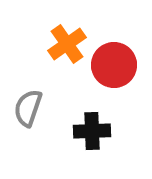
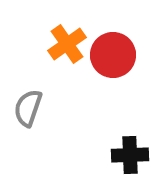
red circle: moved 1 px left, 10 px up
black cross: moved 38 px right, 24 px down
